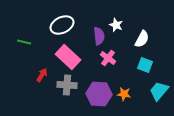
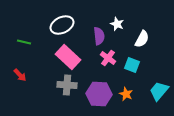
white star: moved 1 px right, 1 px up
cyan square: moved 13 px left
red arrow: moved 22 px left; rotated 104 degrees clockwise
orange star: moved 2 px right; rotated 16 degrees clockwise
